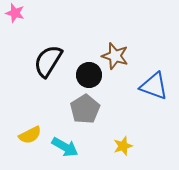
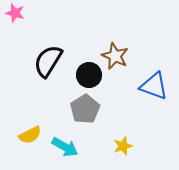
brown star: rotated 8 degrees clockwise
